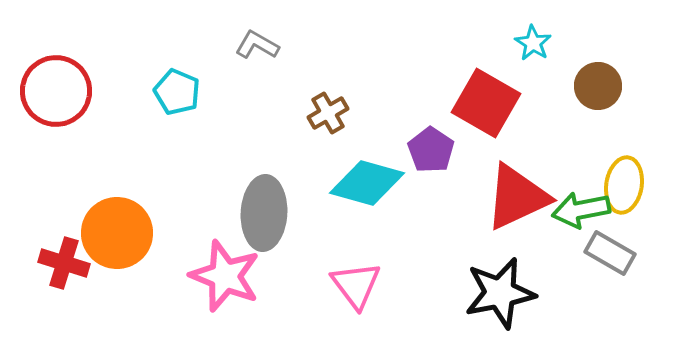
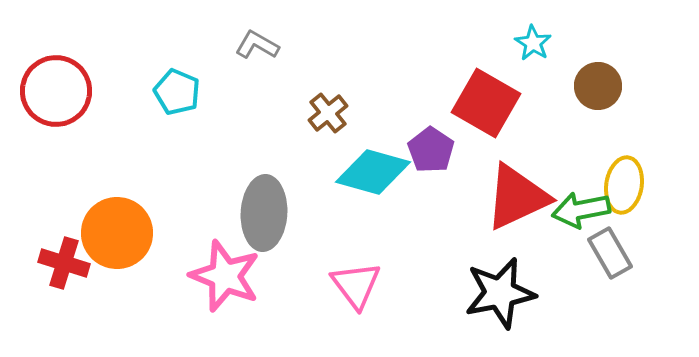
brown cross: rotated 9 degrees counterclockwise
cyan diamond: moved 6 px right, 11 px up
gray rectangle: rotated 30 degrees clockwise
